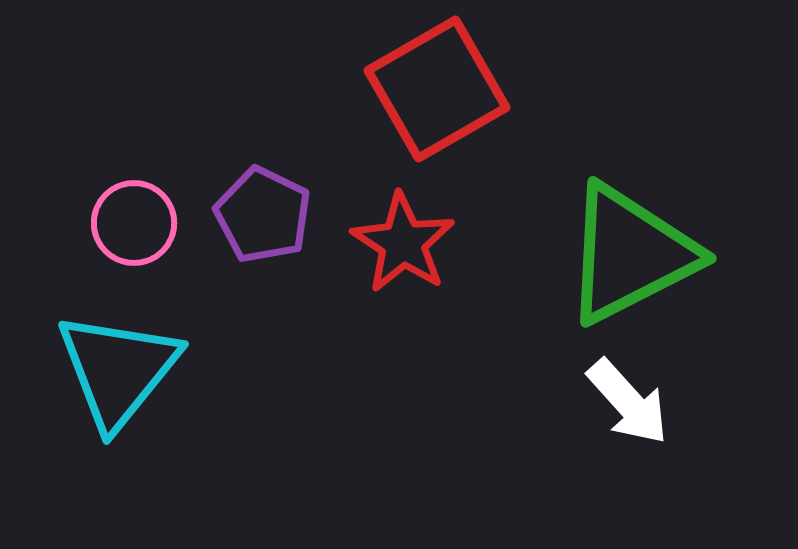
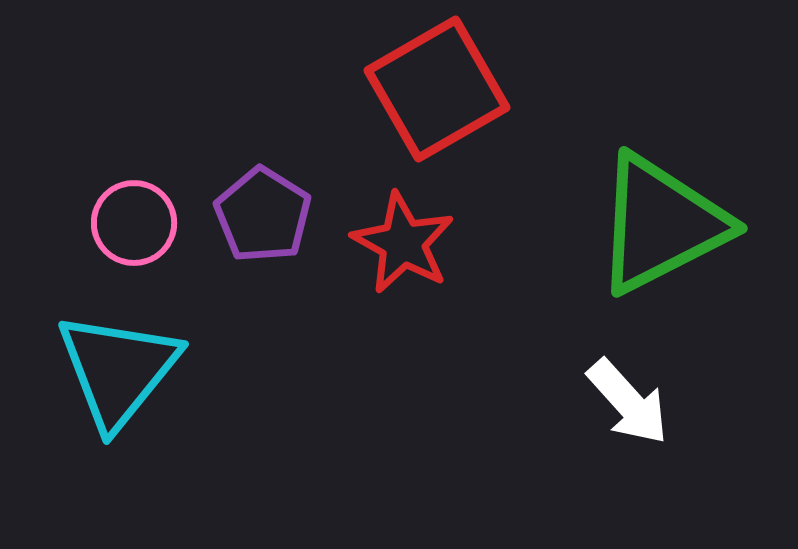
purple pentagon: rotated 6 degrees clockwise
red star: rotated 4 degrees counterclockwise
green triangle: moved 31 px right, 30 px up
